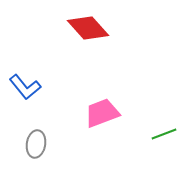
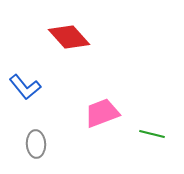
red diamond: moved 19 px left, 9 px down
green line: moved 12 px left; rotated 35 degrees clockwise
gray ellipse: rotated 12 degrees counterclockwise
